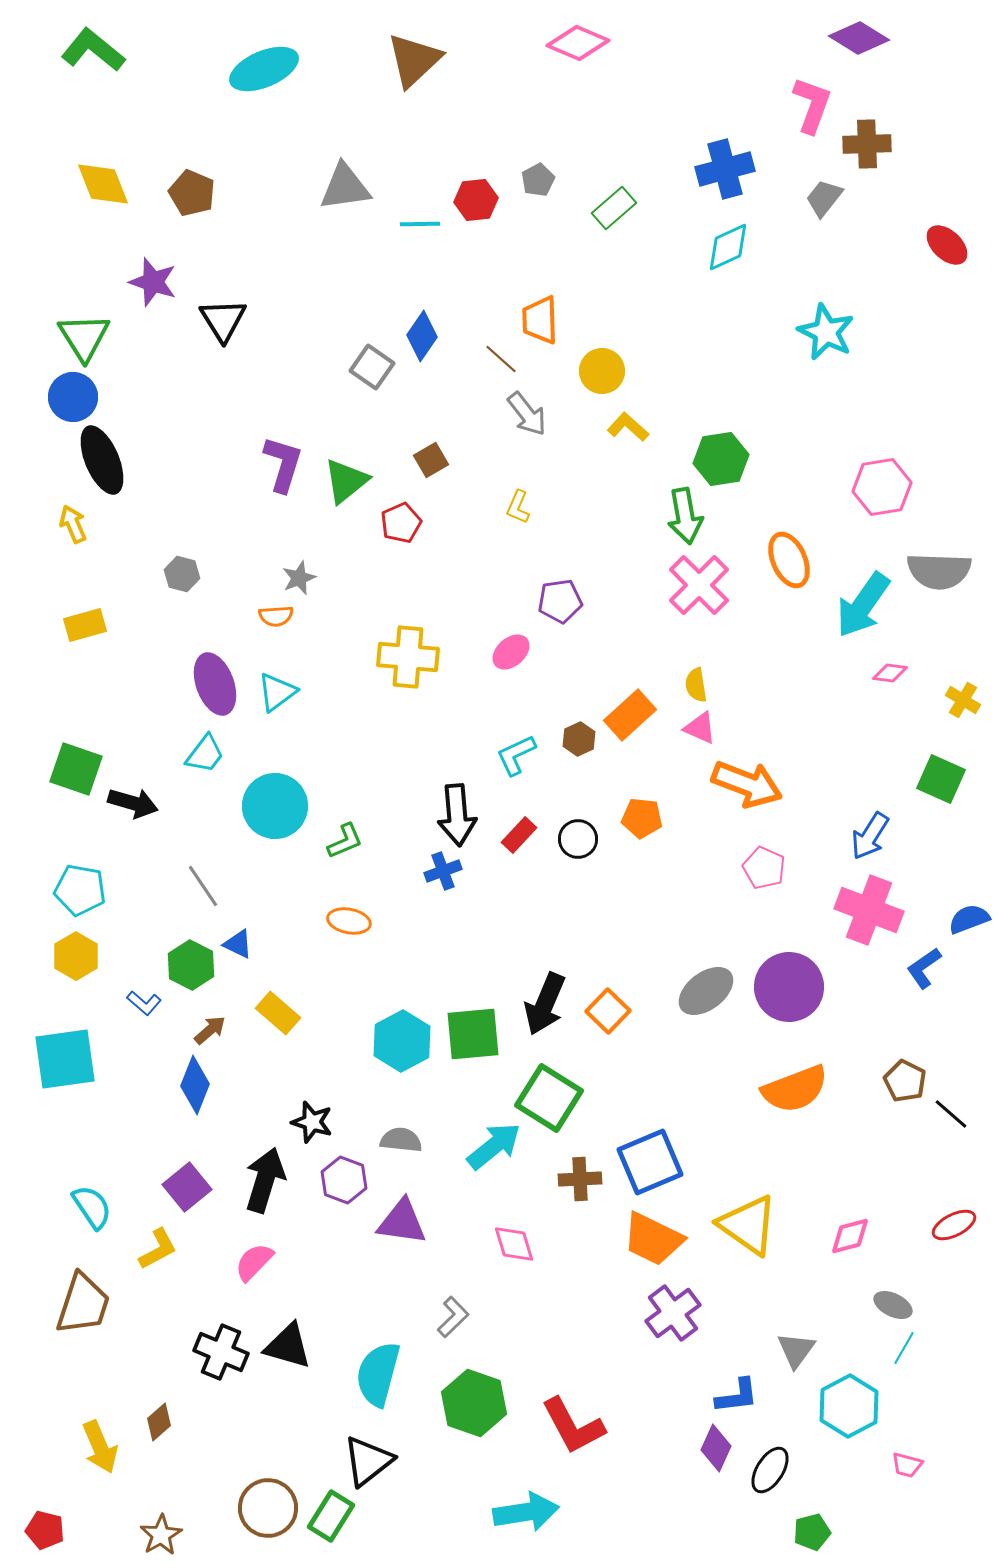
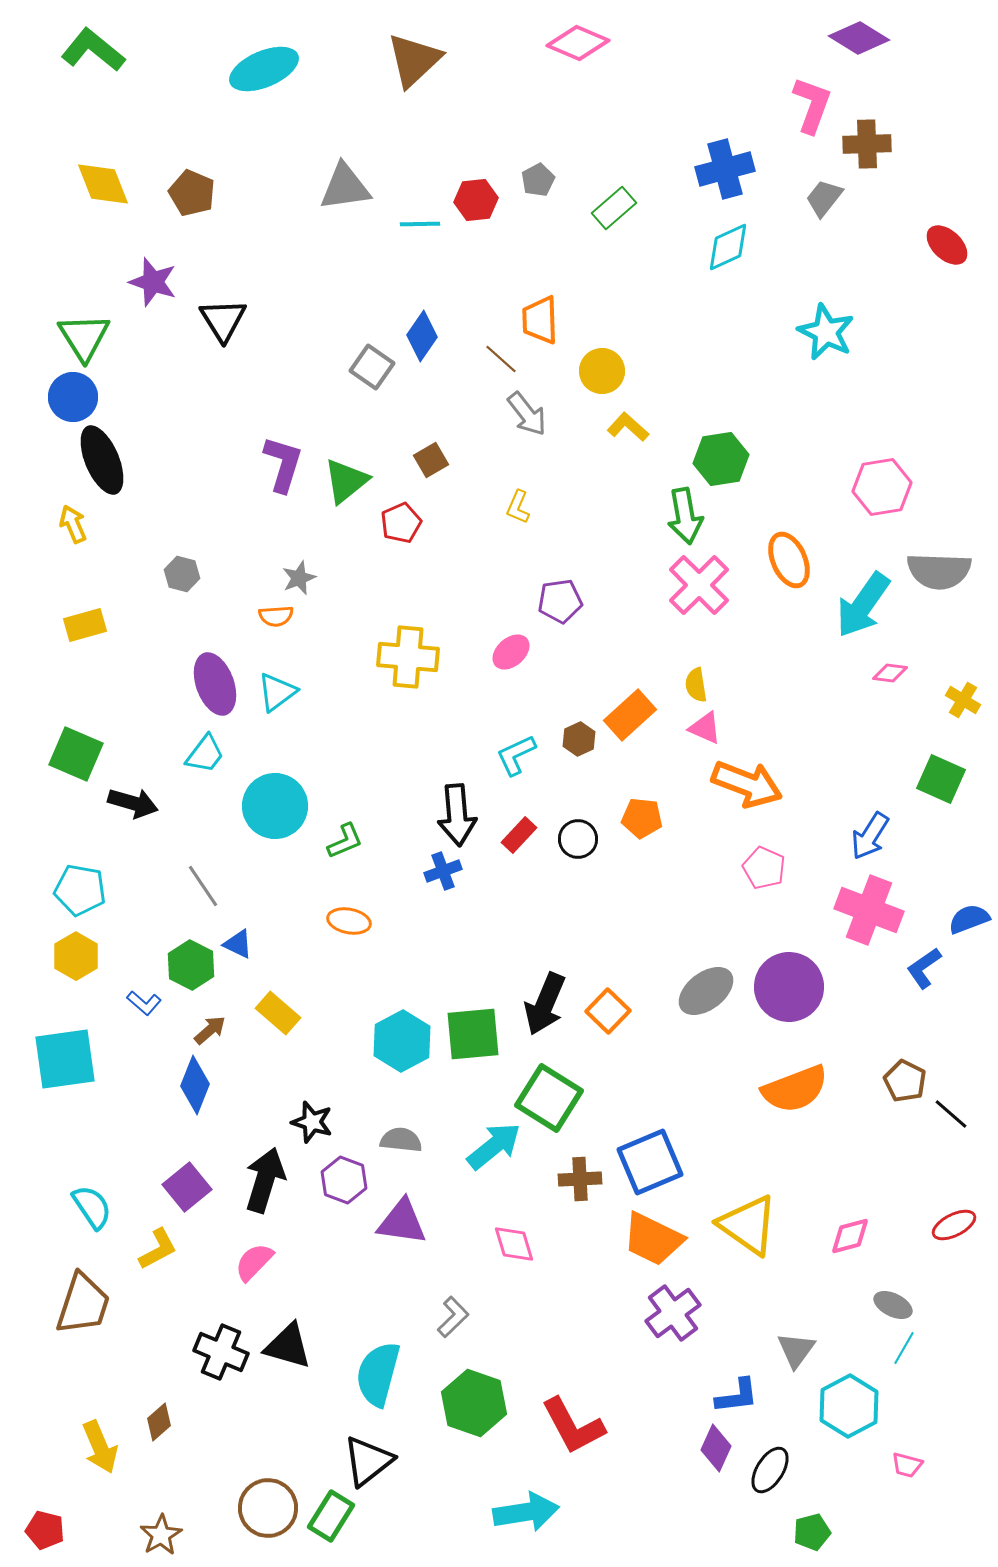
pink triangle at (700, 728): moved 5 px right
green square at (76, 769): moved 15 px up; rotated 4 degrees clockwise
